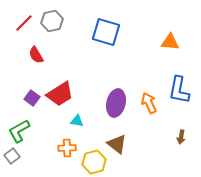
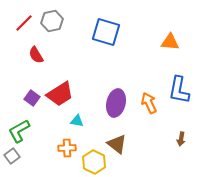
brown arrow: moved 2 px down
yellow hexagon: rotated 20 degrees counterclockwise
